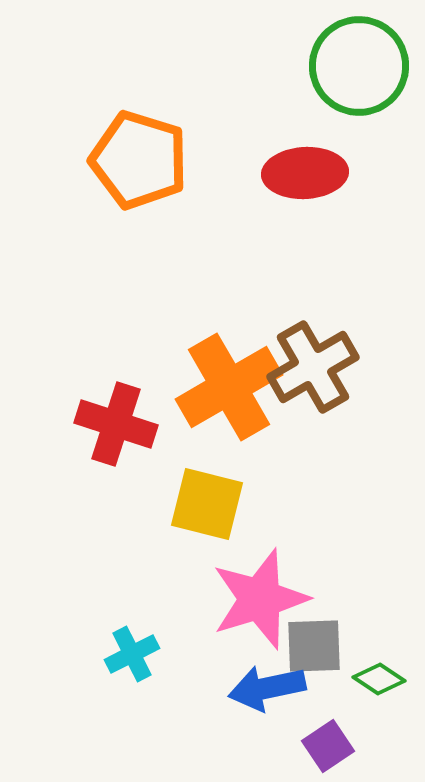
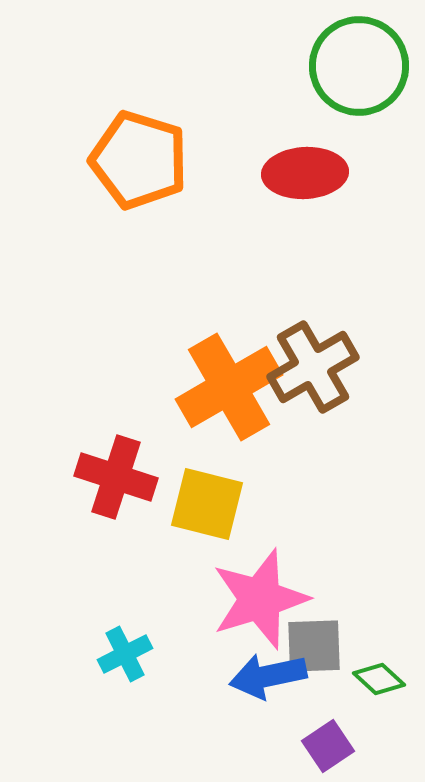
red cross: moved 53 px down
cyan cross: moved 7 px left
green diamond: rotated 9 degrees clockwise
blue arrow: moved 1 px right, 12 px up
